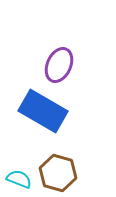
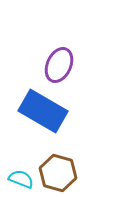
cyan semicircle: moved 2 px right
